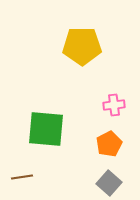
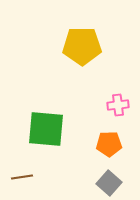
pink cross: moved 4 px right
orange pentagon: rotated 25 degrees clockwise
